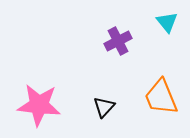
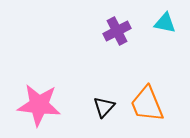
cyan triangle: moved 2 px left, 1 px down; rotated 40 degrees counterclockwise
purple cross: moved 1 px left, 10 px up
orange trapezoid: moved 14 px left, 7 px down
